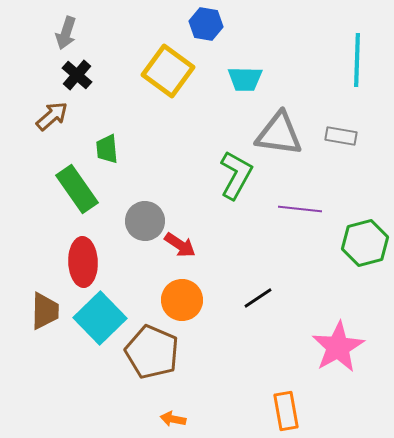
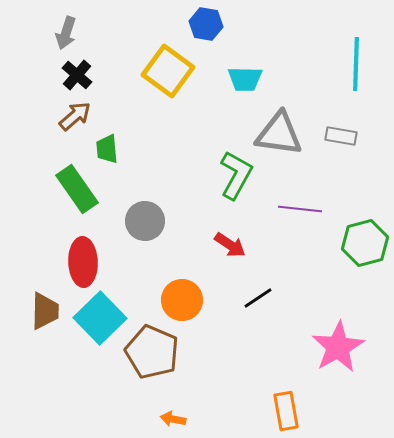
cyan line: moved 1 px left, 4 px down
brown arrow: moved 23 px right
red arrow: moved 50 px right
